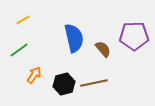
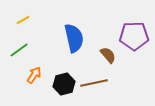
brown semicircle: moved 5 px right, 6 px down
